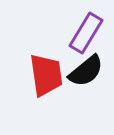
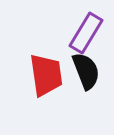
black semicircle: rotated 72 degrees counterclockwise
